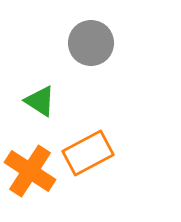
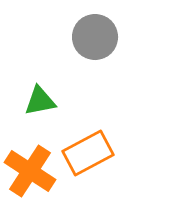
gray circle: moved 4 px right, 6 px up
green triangle: rotated 44 degrees counterclockwise
